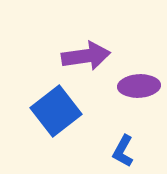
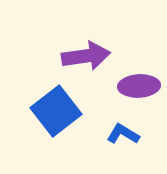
blue L-shape: moved 17 px up; rotated 92 degrees clockwise
